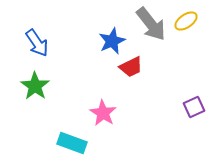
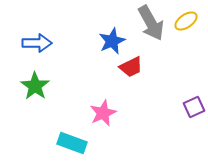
gray arrow: moved 1 px up; rotated 9 degrees clockwise
blue arrow: rotated 56 degrees counterclockwise
pink star: rotated 16 degrees clockwise
